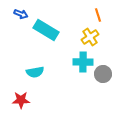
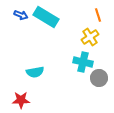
blue arrow: moved 1 px down
cyan rectangle: moved 13 px up
cyan cross: rotated 12 degrees clockwise
gray circle: moved 4 px left, 4 px down
